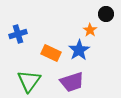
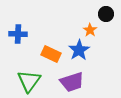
blue cross: rotated 18 degrees clockwise
orange rectangle: moved 1 px down
